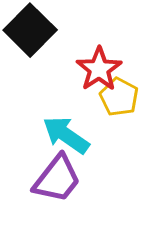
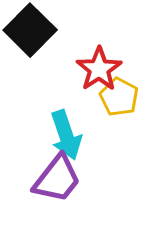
cyan arrow: rotated 144 degrees counterclockwise
